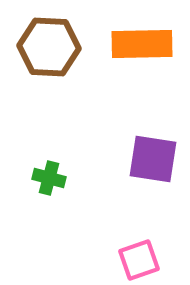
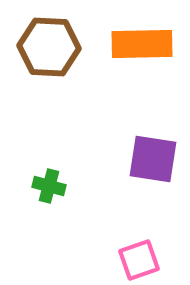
green cross: moved 8 px down
